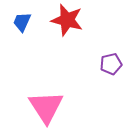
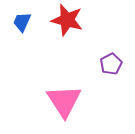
purple pentagon: rotated 15 degrees counterclockwise
pink triangle: moved 18 px right, 6 px up
